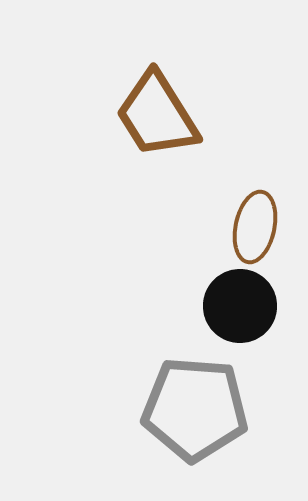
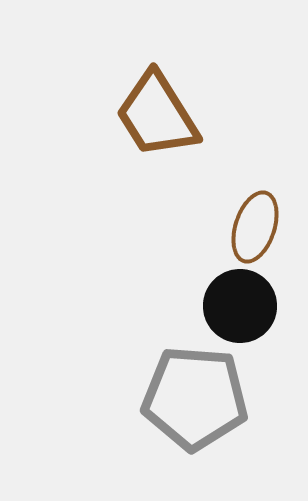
brown ellipse: rotated 6 degrees clockwise
gray pentagon: moved 11 px up
